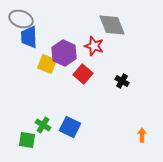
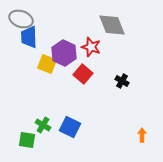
red star: moved 3 px left, 1 px down
